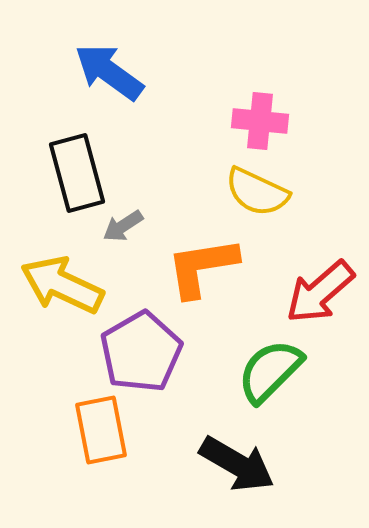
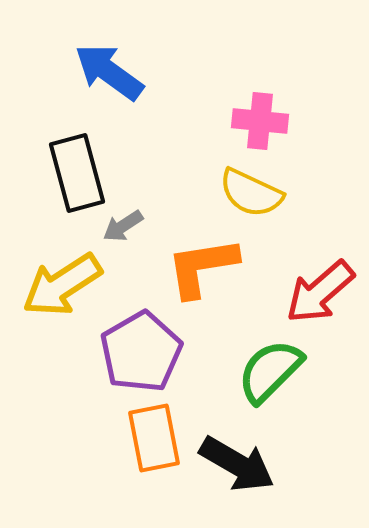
yellow semicircle: moved 6 px left, 1 px down
yellow arrow: rotated 58 degrees counterclockwise
orange rectangle: moved 53 px right, 8 px down
